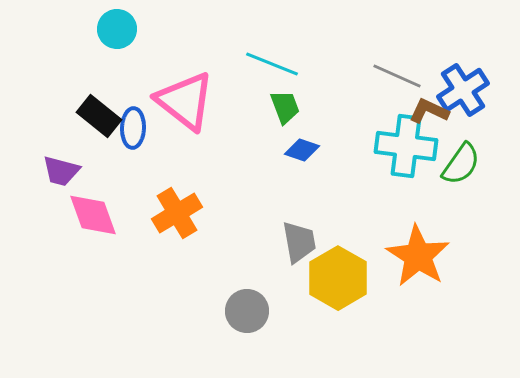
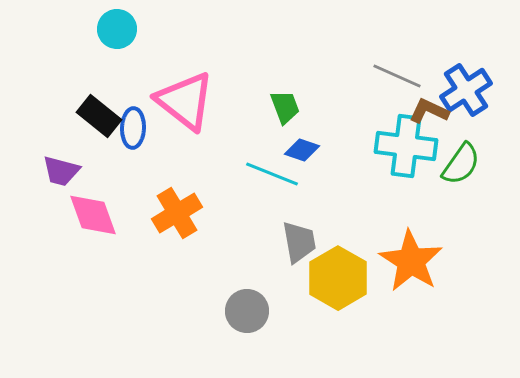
cyan line: moved 110 px down
blue cross: moved 3 px right
orange star: moved 7 px left, 5 px down
